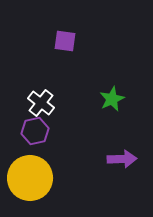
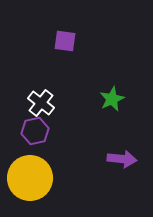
purple arrow: rotated 8 degrees clockwise
